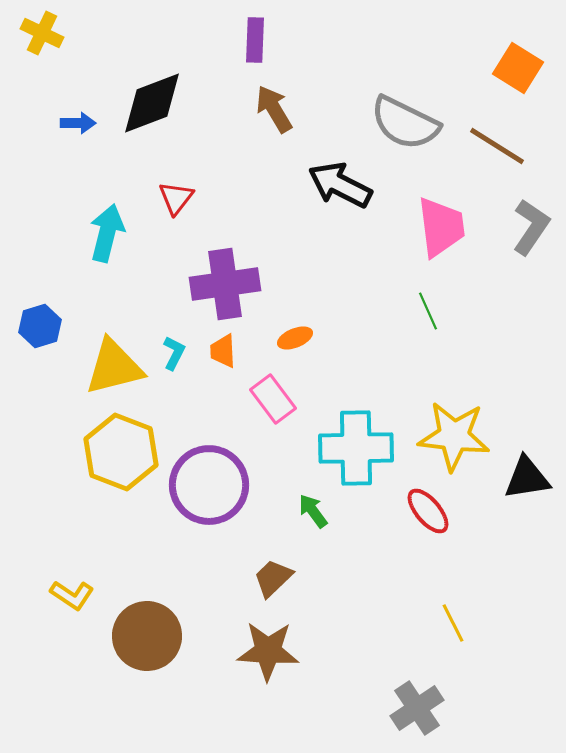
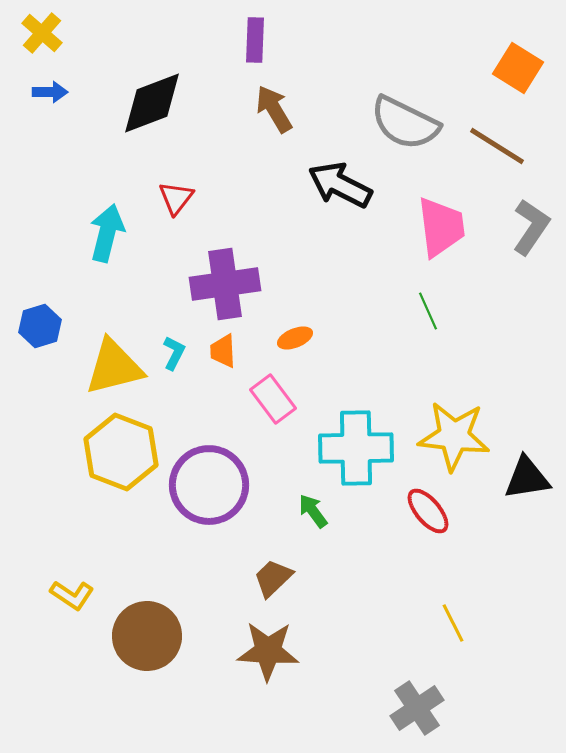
yellow cross: rotated 15 degrees clockwise
blue arrow: moved 28 px left, 31 px up
